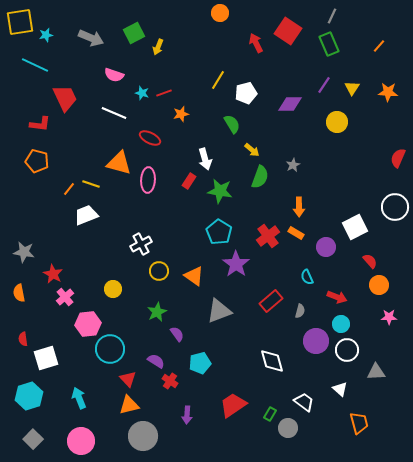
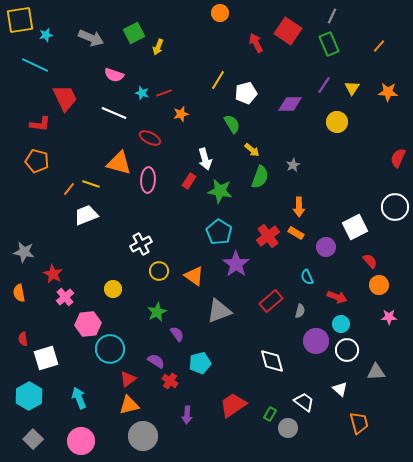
yellow square at (20, 22): moved 2 px up
red triangle at (128, 379): rotated 36 degrees clockwise
cyan hexagon at (29, 396): rotated 12 degrees counterclockwise
